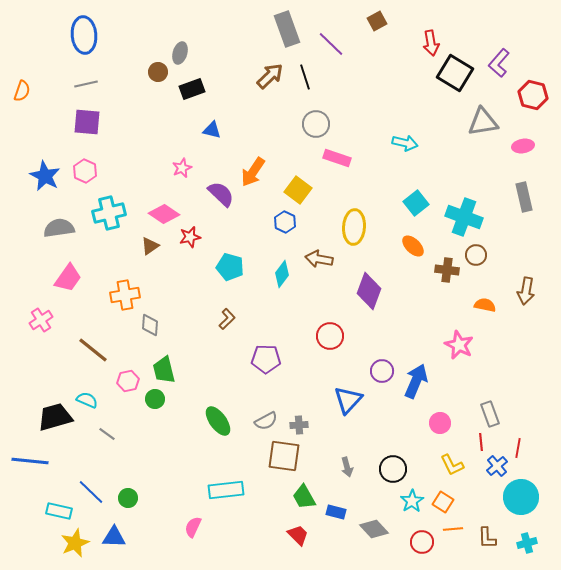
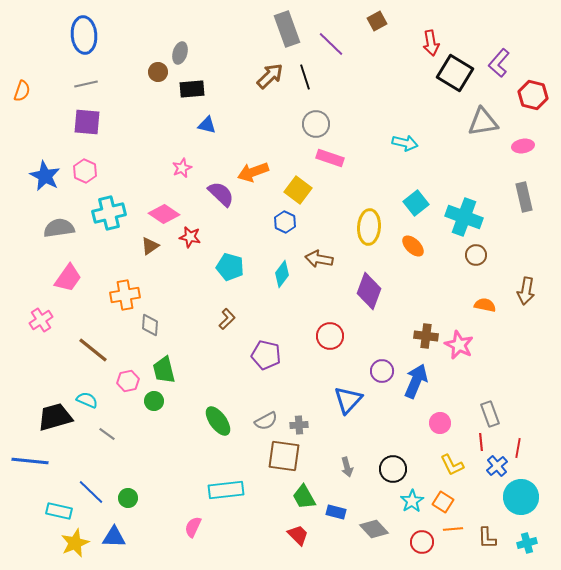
black rectangle at (192, 89): rotated 15 degrees clockwise
blue triangle at (212, 130): moved 5 px left, 5 px up
pink rectangle at (337, 158): moved 7 px left
orange arrow at (253, 172): rotated 36 degrees clockwise
yellow ellipse at (354, 227): moved 15 px right
red star at (190, 237): rotated 25 degrees clockwise
brown cross at (447, 270): moved 21 px left, 66 px down
purple pentagon at (266, 359): moved 4 px up; rotated 12 degrees clockwise
green circle at (155, 399): moved 1 px left, 2 px down
